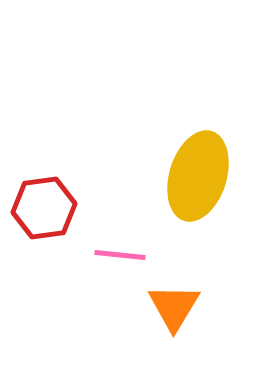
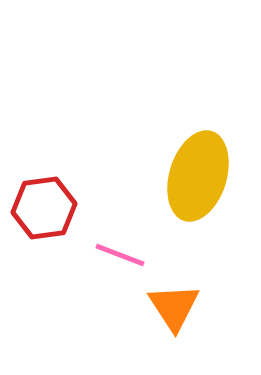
pink line: rotated 15 degrees clockwise
orange triangle: rotated 4 degrees counterclockwise
